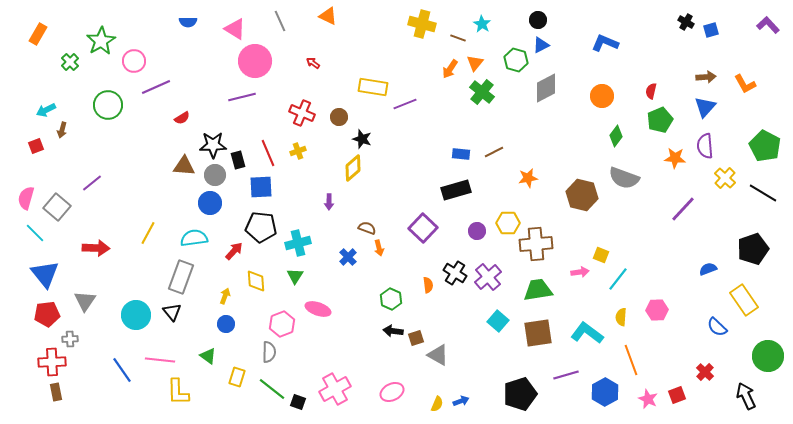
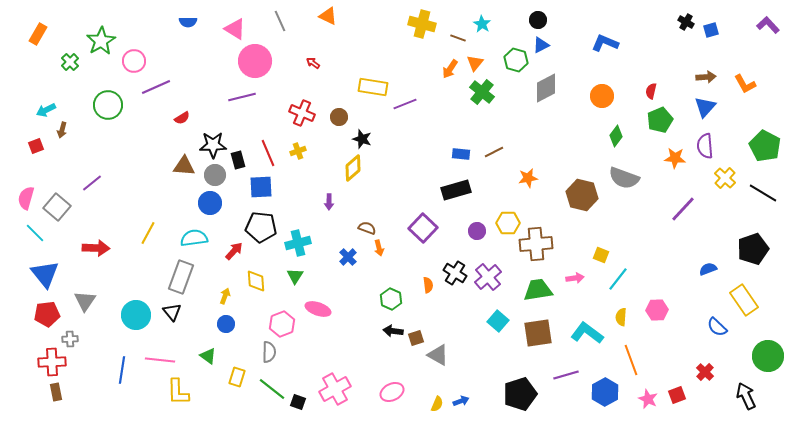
pink arrow at (580, 272): moved 5 px left, 6 px down
blue line at (122, 370): rotated 44 degrees clockwise
